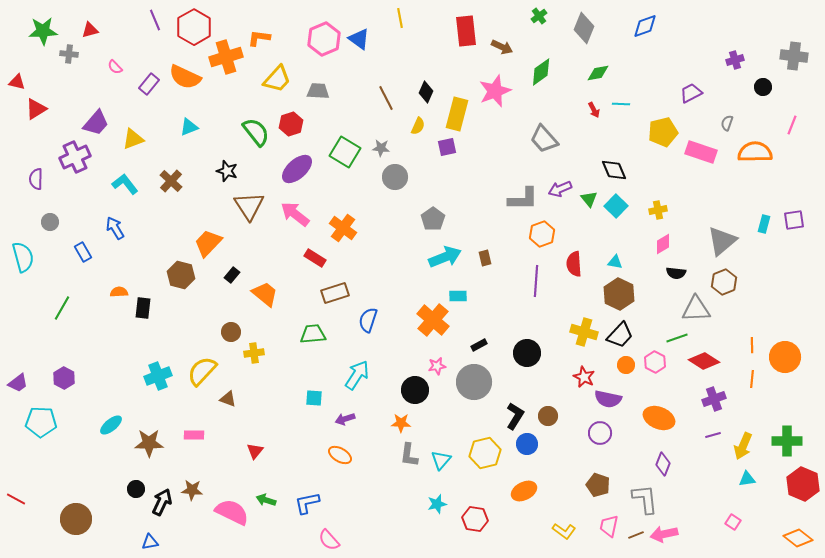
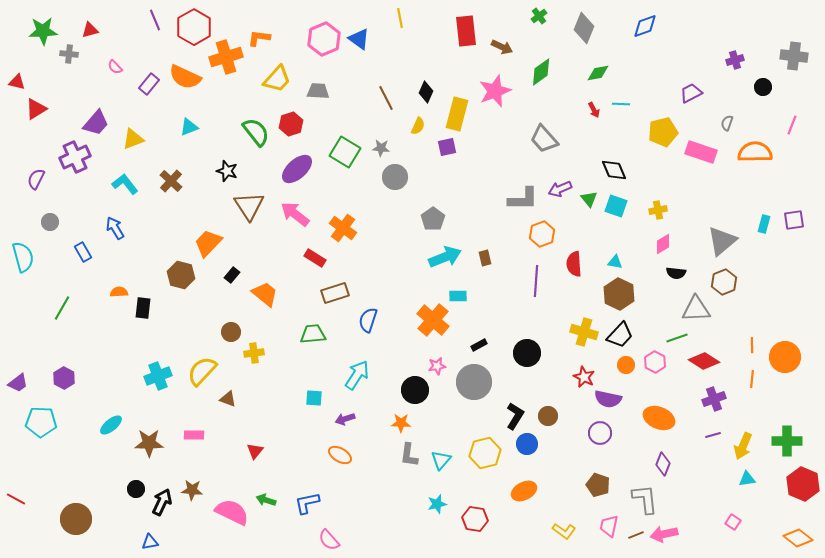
purple semicircle at (36, 179): rotated 25 degrees clockwise
cyan square at (616, 206): rotated 25 degrees counterclockwise
